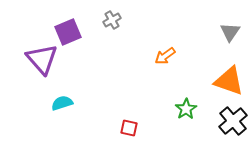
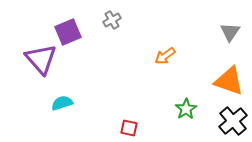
purple triangle: moved 1 px left
